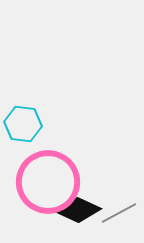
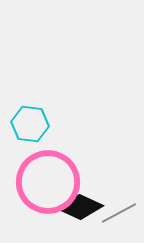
cyan hexagon: moved 7 px right
black diamond: moved 2 px right, 3 px up
